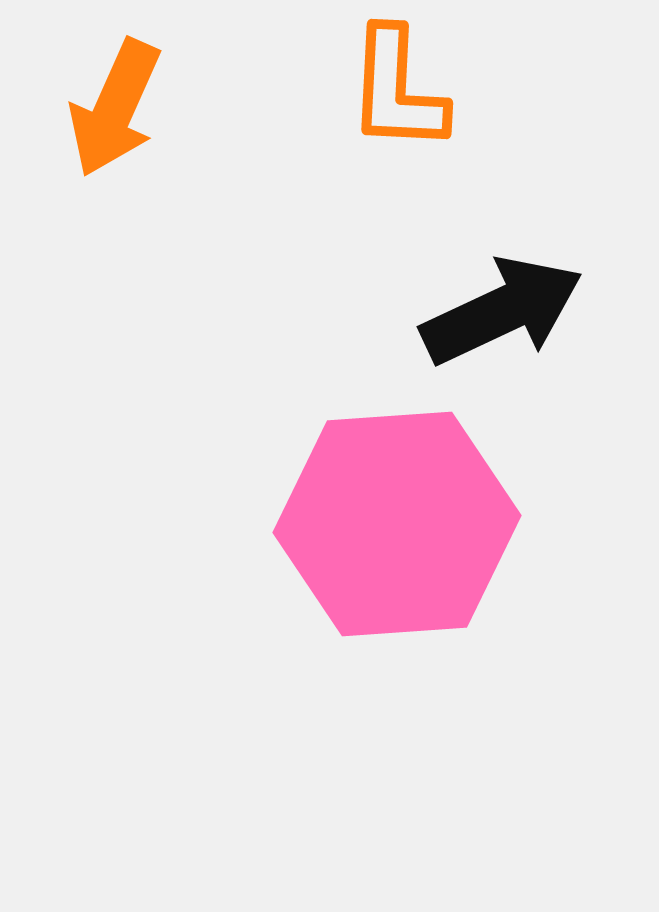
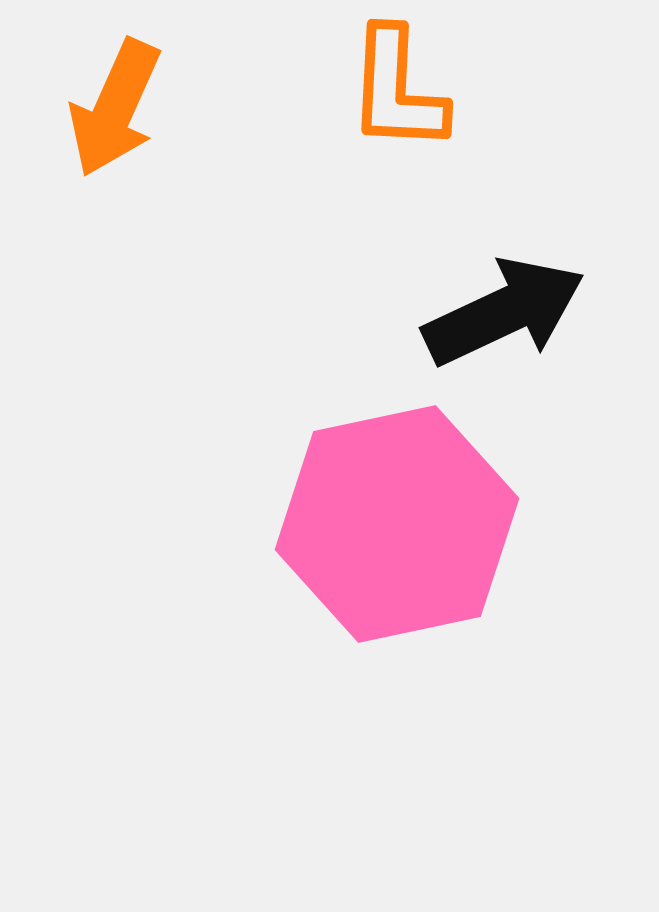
black arrow: moved 2 px right, 1 px down
pink hexagon: rotated 8 degrees counterclockwise
